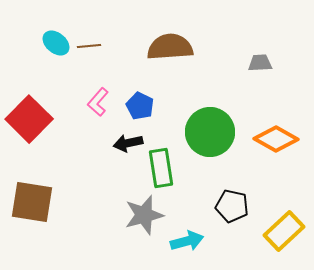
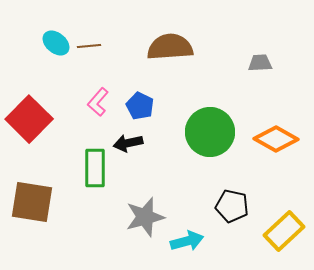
green rectangle: moved 66 px left; rotated 9 degrees clockwise
gray star: moved 1 px right, 2 px down
